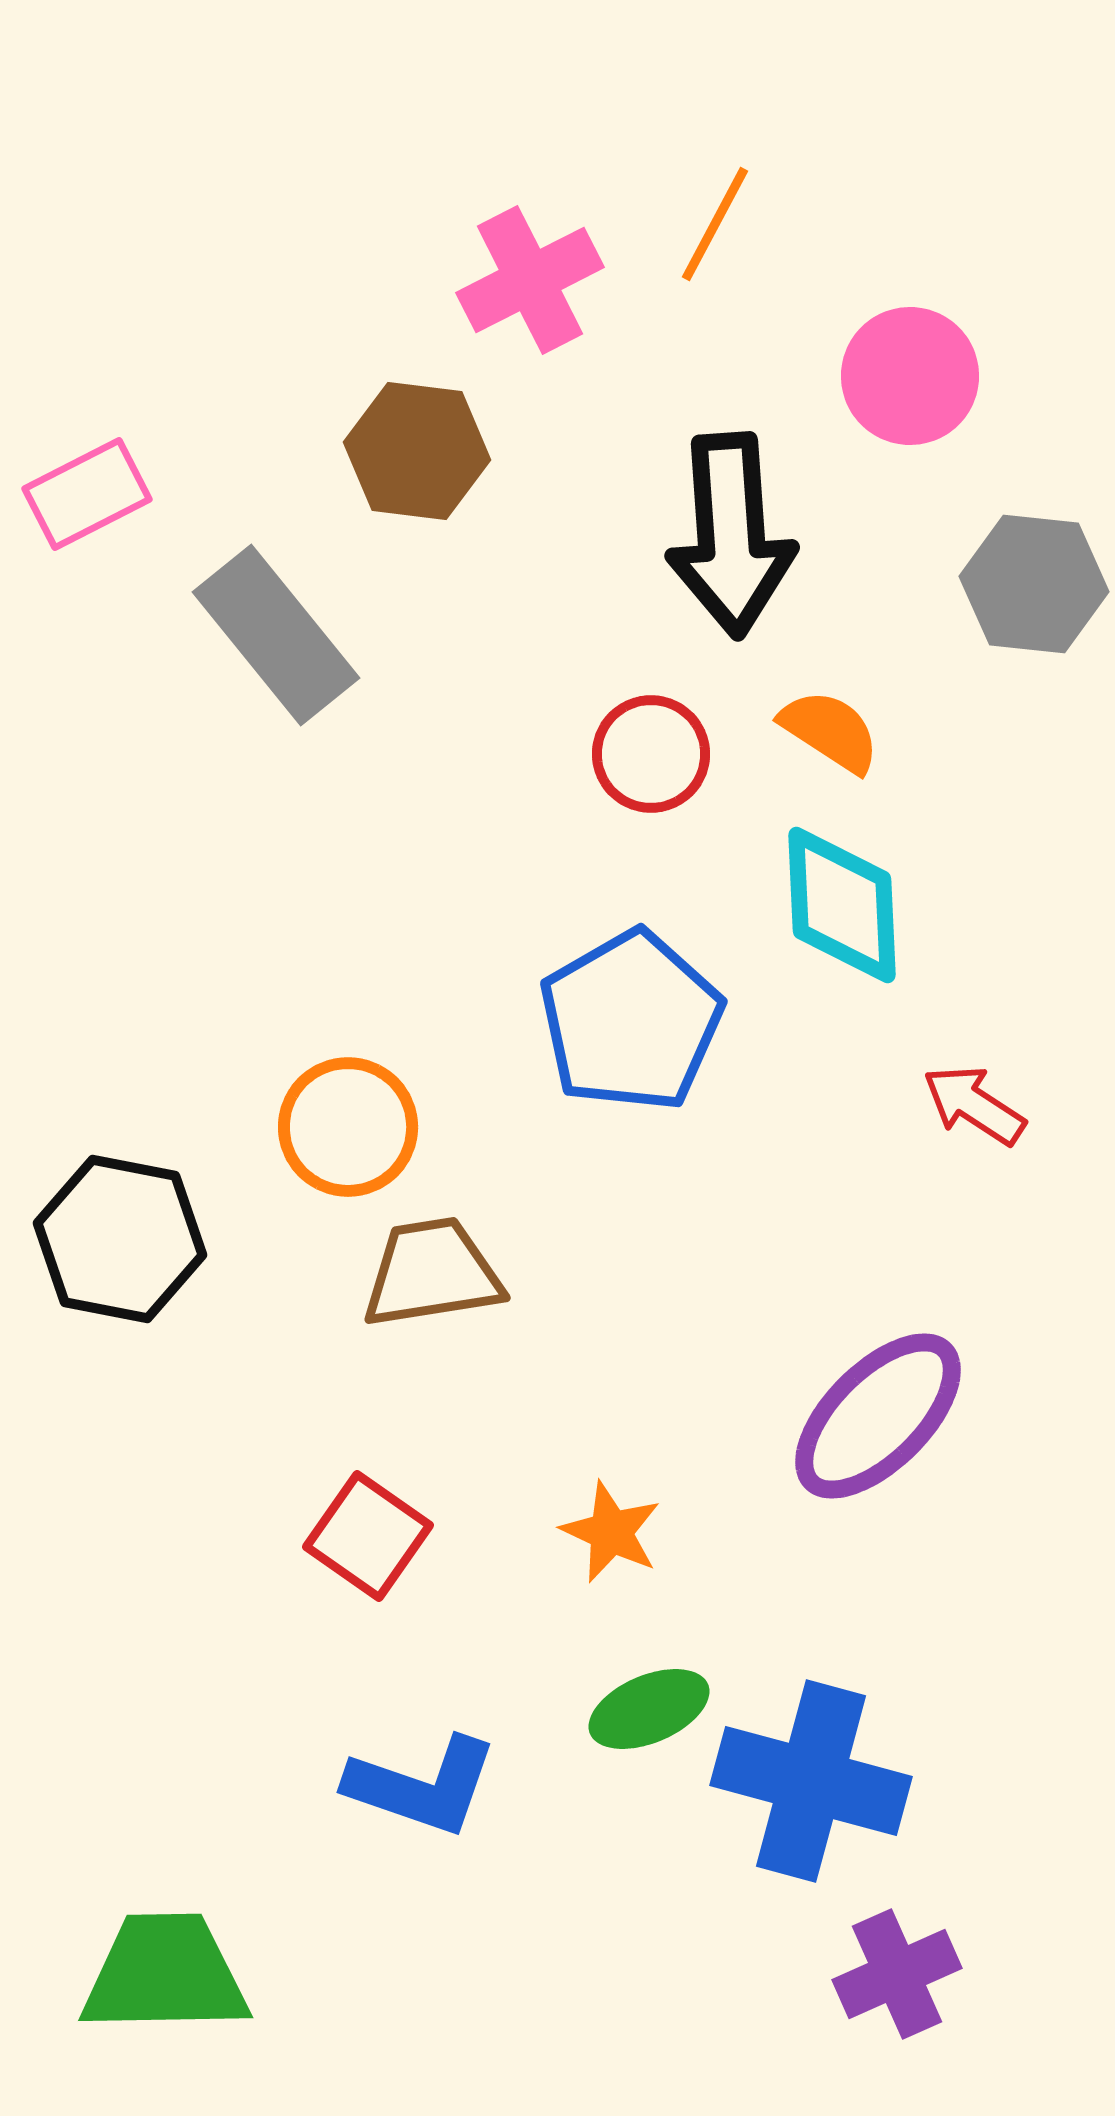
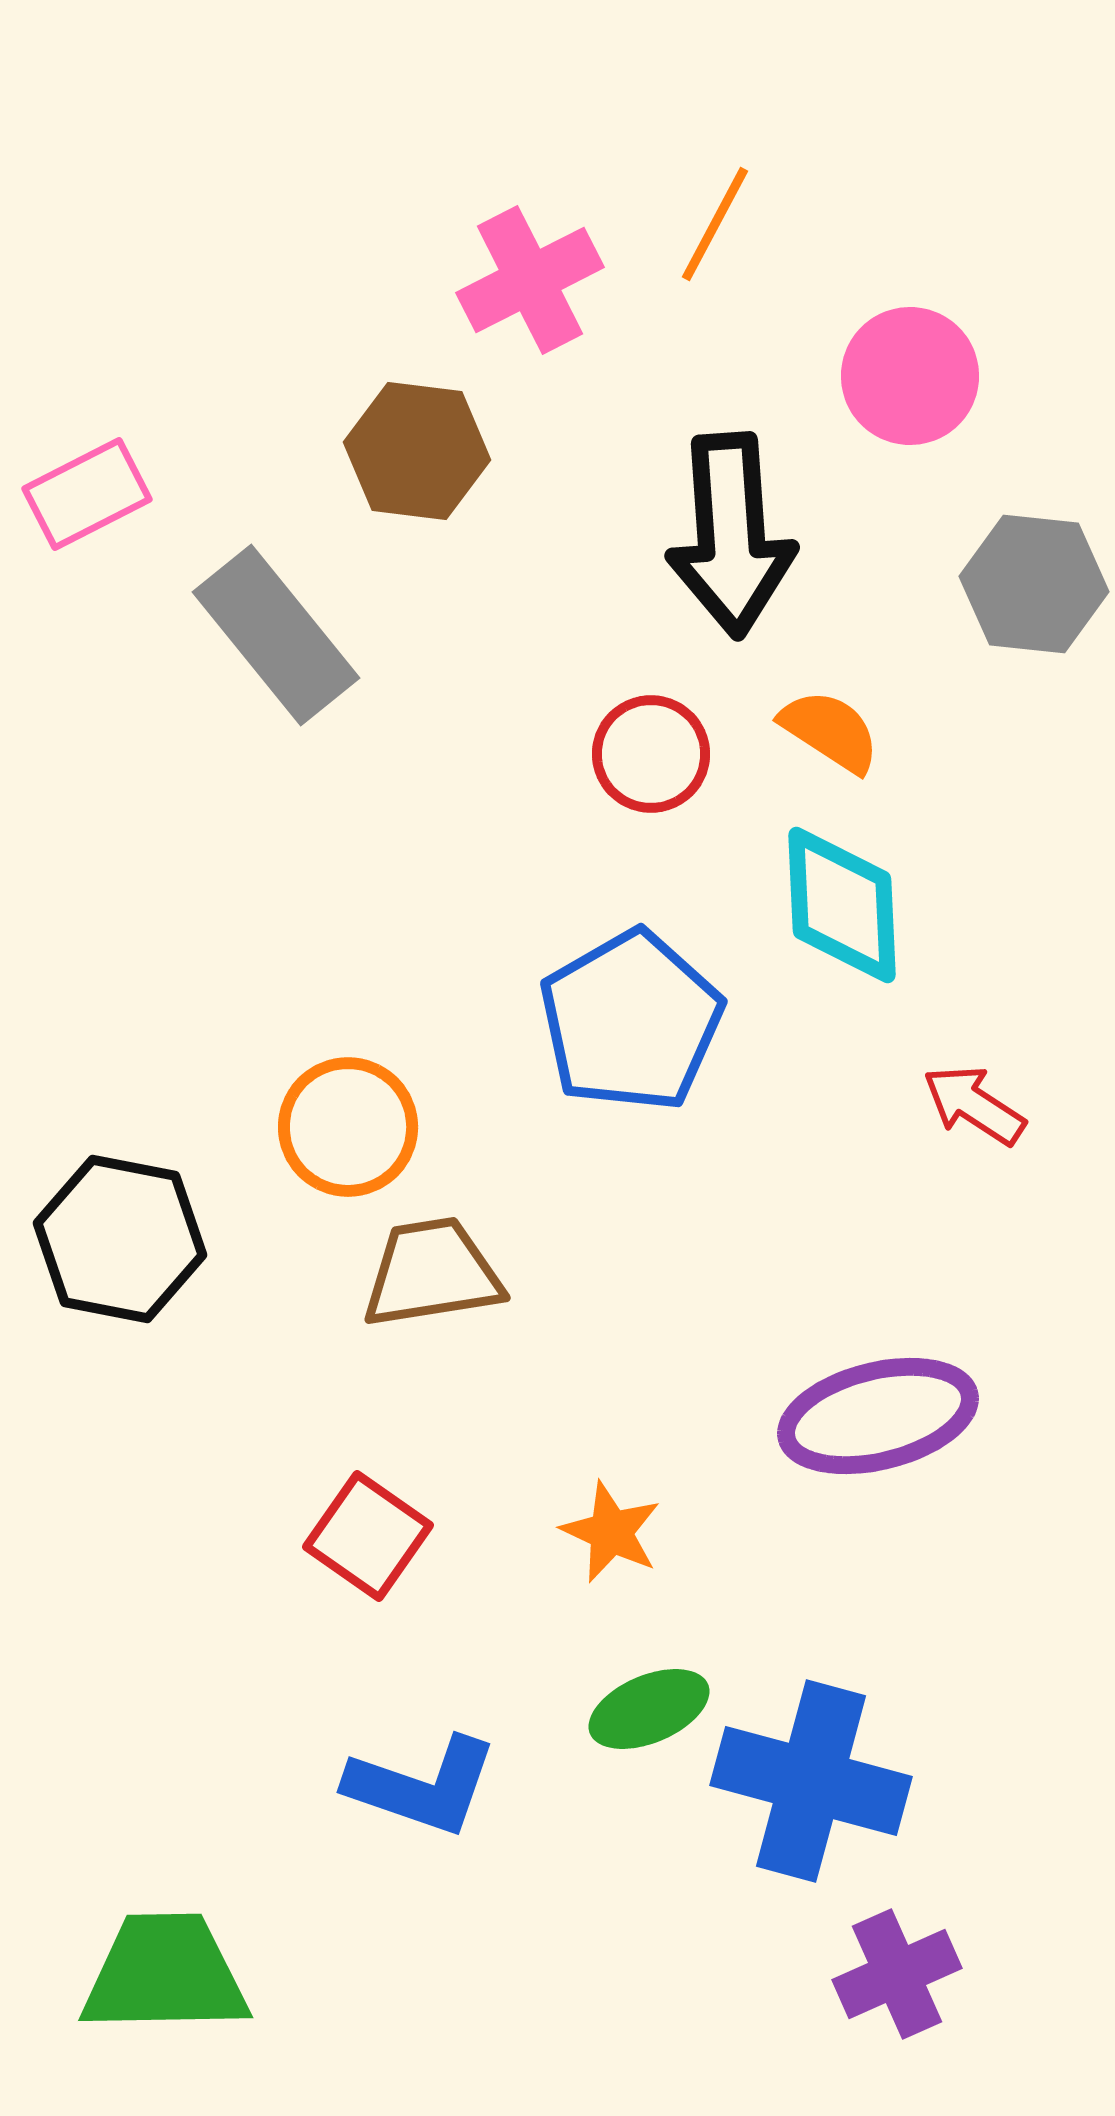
purple ellipse: rotated 31 degrees clockwise
